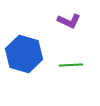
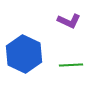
blue hexagon: rotated 9 degrees clockwise
